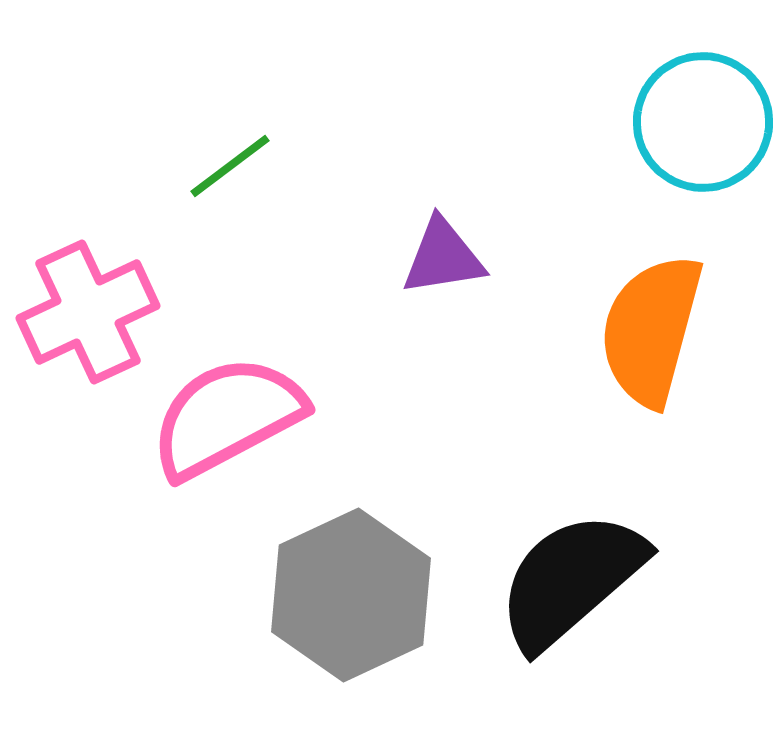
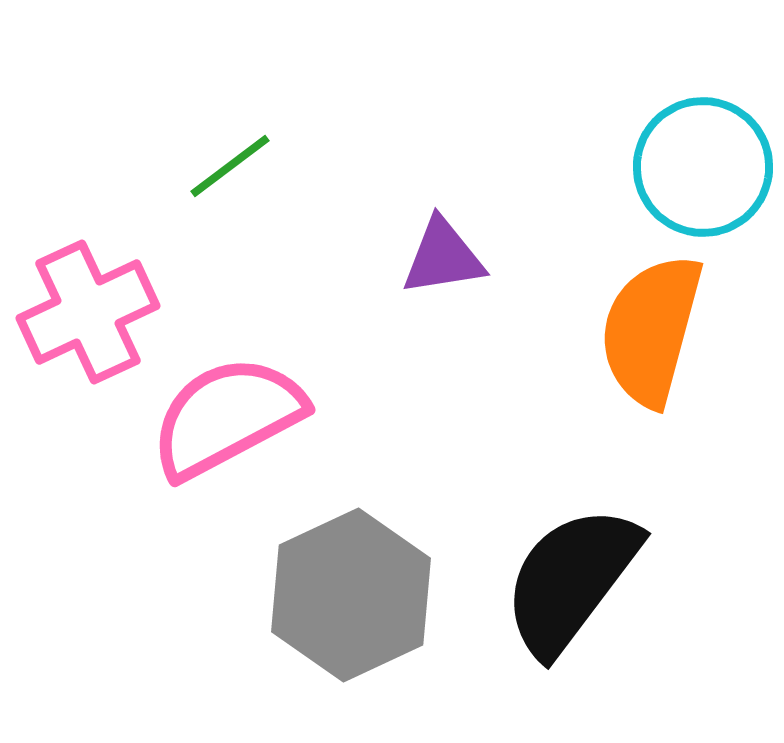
cyan circle: moved 45 px down
black semicircle: rotated 12 degrees counterclockwise
